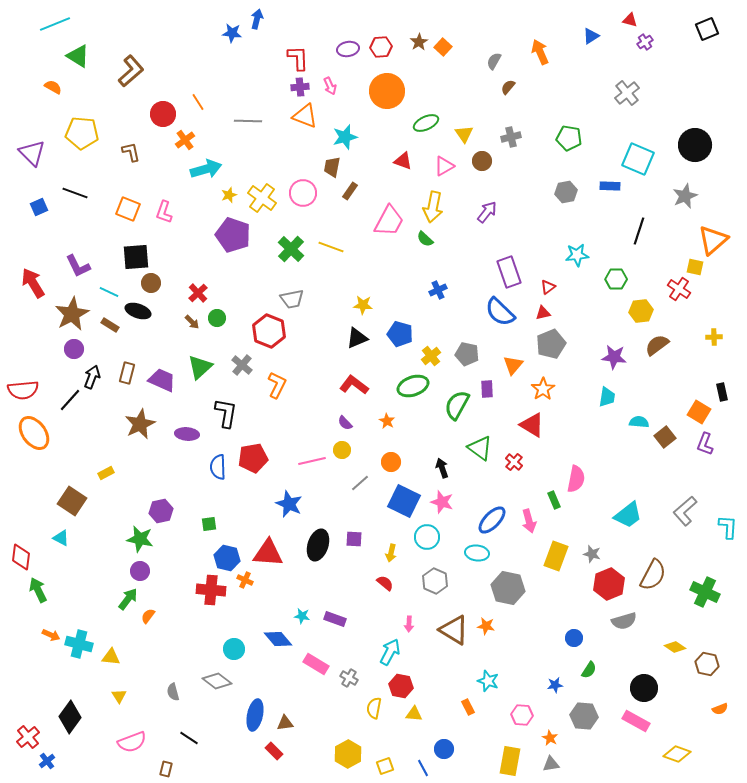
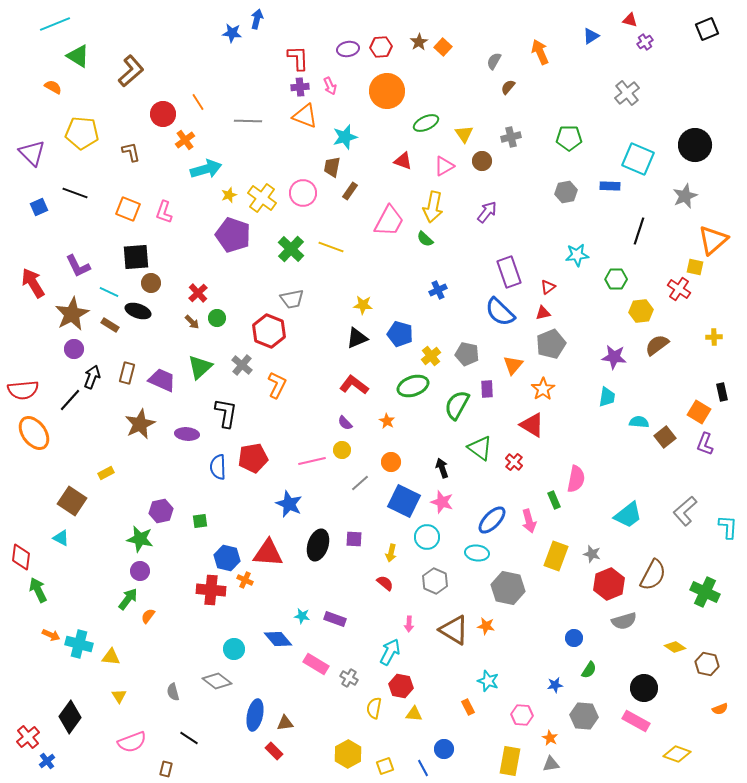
green pentagon at (569, 138): rotated 10 degrees counterclockwise
green square at (209, 524): moved 9 px left, 3 px up
